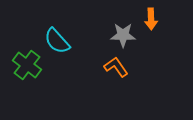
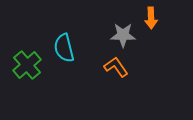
orange arrow: moved 1 px up
cyan semicircle: moved 7 px right, 7 px down; rotated 28 degrees clockwise
green cross: rotated 12 degrees clockwise
